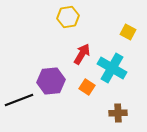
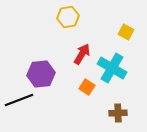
yellow square: moved 2 px left
purple hexagon: moved 10 px left, 7 px up
